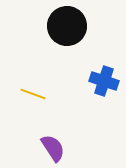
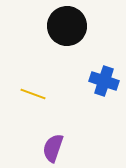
purple semicircle: rotated 128 degrees counterclockwise
